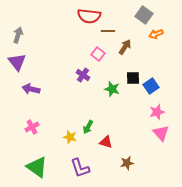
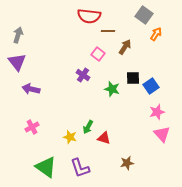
orange arrow: rotated 144 degrees clockwise
pink triangle: moved 1 px right, 1 px down
red triangle: moved 2 px left, 4 px up
green triangle: moved 9 px right
